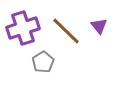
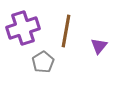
purple triangle: moved 20 px down; rotated 18 degrees clockwise
brown line: rotated 56 degrees clockwise
